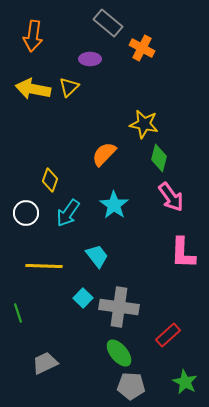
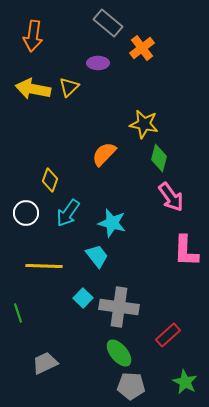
orange cross: rotated 25 degrees clockwise
purple ellipse: moved 8 px right, 4 px down
cyan star: moved 2 px left, 18 px down; rotated 20 degrees counterclockwise
pink L-shape: moved 3 px right, 2 px up
